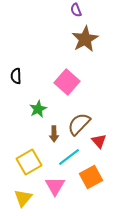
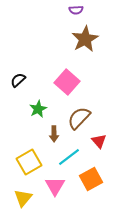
purple semicircle: rotated 72 degrees counterclockwise
black semicircle: moved 2 px right, 4 px down; rotated 49 degrees clockwise
brown semicircle: moved 6 px up
orange square: moved 2 px down
